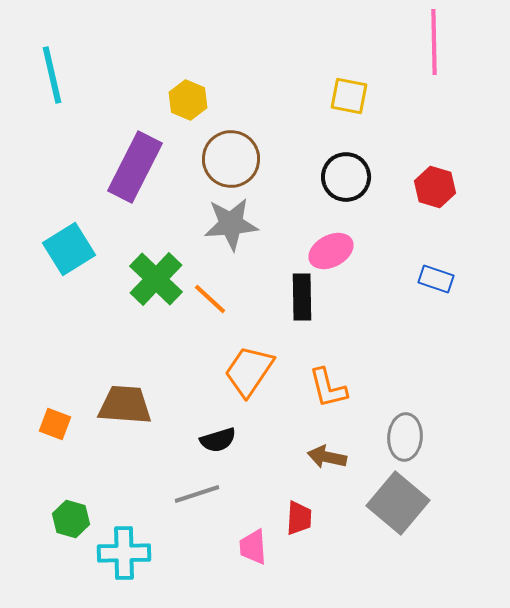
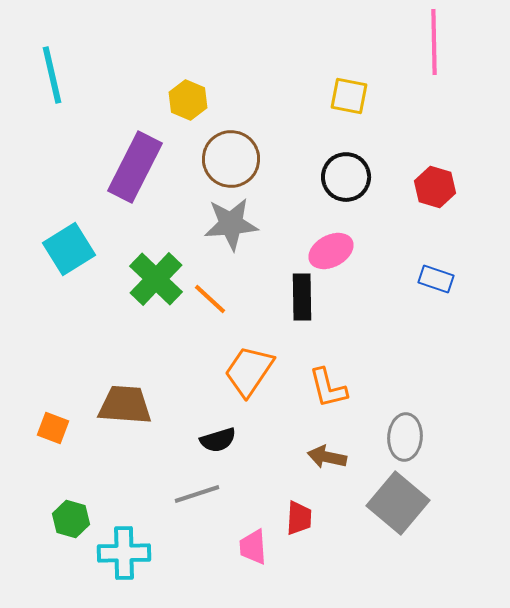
orange square: moved 2 px left, 4 px down
